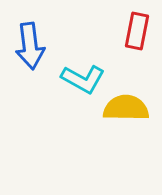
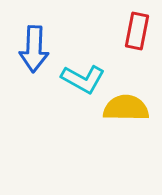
blue arrow: moved 4 px right, 3 px down; rotated 9 degrees clockwise
